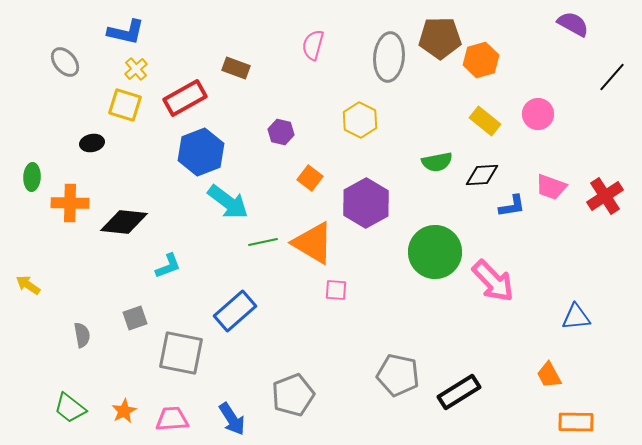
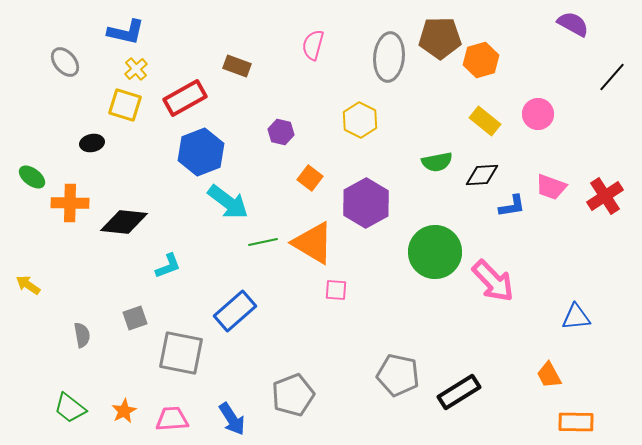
brown rectangle at (236, 68): moved 1 px right, 2 px up
green ellipse at (32, 177): rotated 56 degrees counterclockwise
